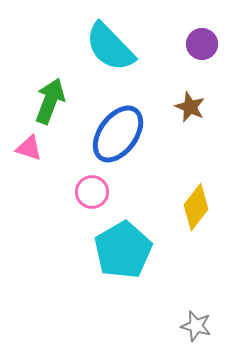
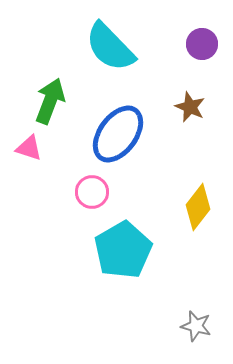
yellow diamond: moved 2 px right
